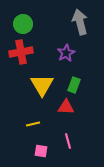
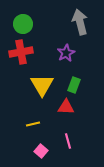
pink square: rotated 32 degrees clockwise
